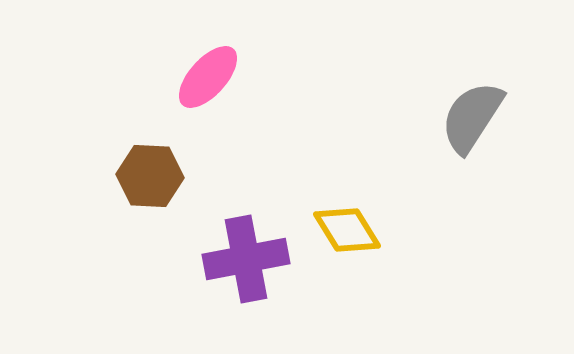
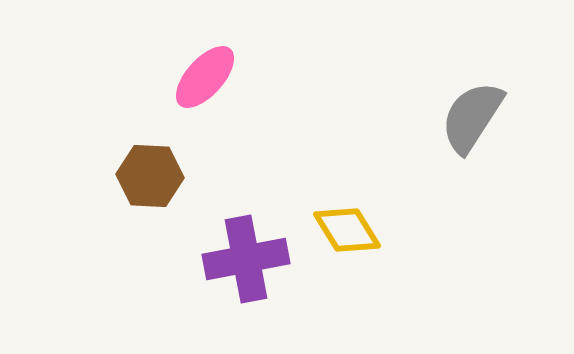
pink ellipse: moved 3 px left
